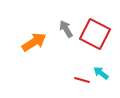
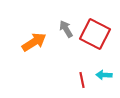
cyan arrow: moved 3 px right, 2 px down; rotated 35 degrees counterclockwise
red line: rotated 63 degrees clockwise
